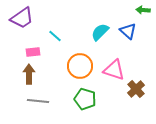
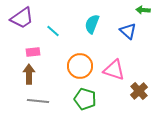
cyan semicircle: moved 8 px left, 8 px up; rotated 24 degrees counterclockwise
cyan line: moved 2 px left, 5 px up
brown cross: moved 3 px right, 2 px down
